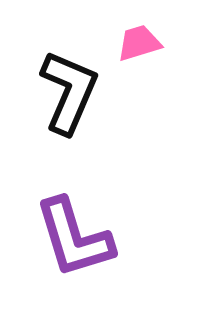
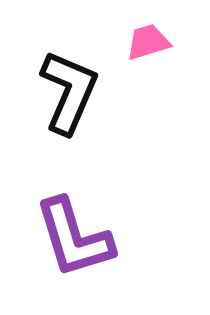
pink trapezoid: moved 9 px right, 1 px up
